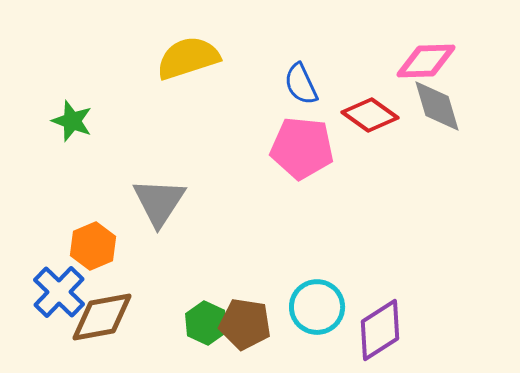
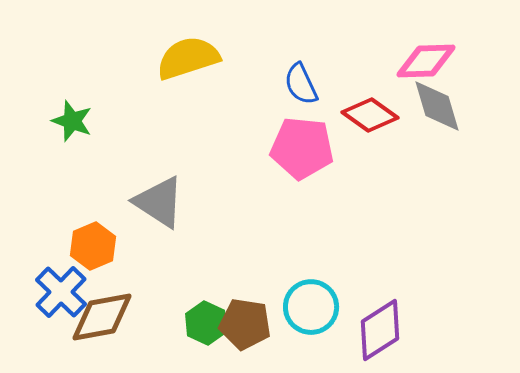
gray triangle: rotated 30 degrees counterclockwise
blue cross: moved 2 px right
cyan circle: moved 6 px left
